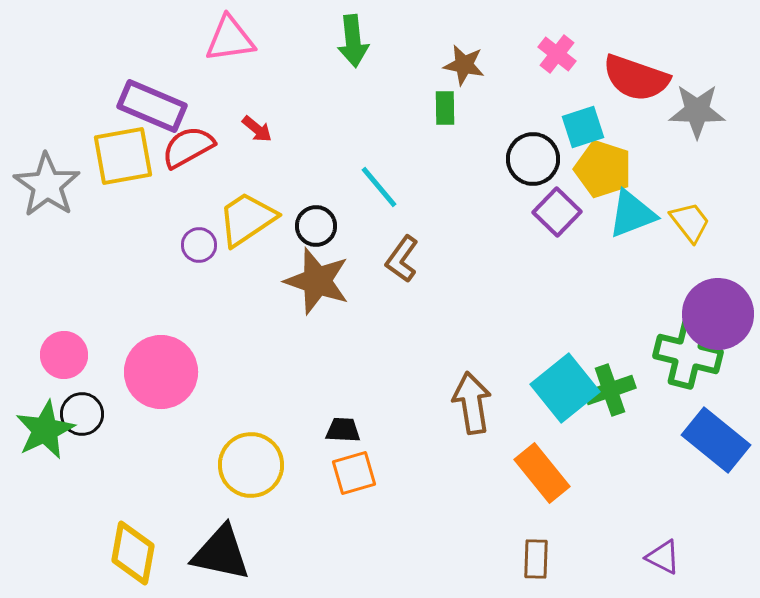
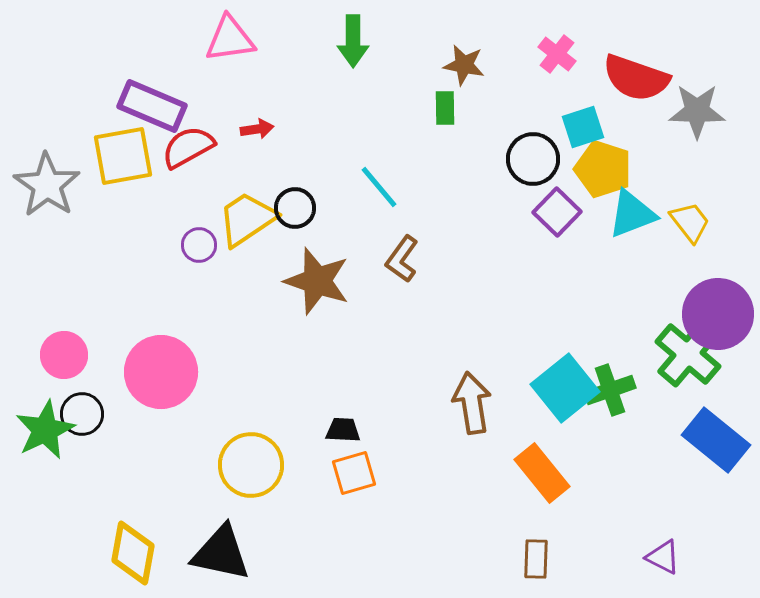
green arrow at (353, 41): rotated 6 degrees clockwise
red arrow at (257, 129): rotated 48 degrees counterclockwise
black circle at (316, 226): moved 21 px left, 18 px up
green cross at (688, 354): rotated 26 degrees clockwise
